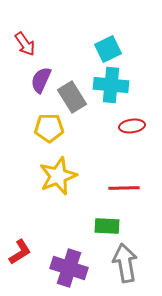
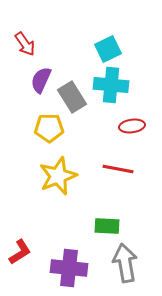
red line: moved 6 px left, 19 px up; rotated 12 degrees clockwise
purple cross: rotated 12 degrees counterclockwise
